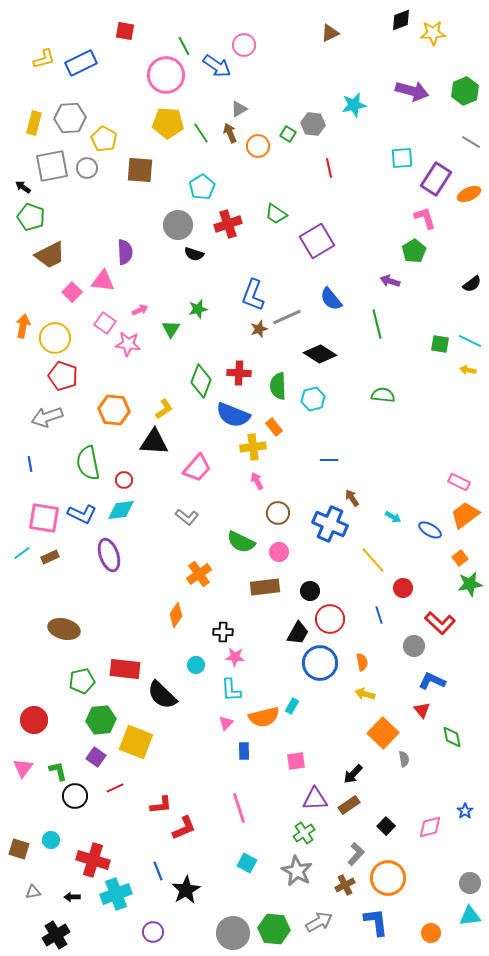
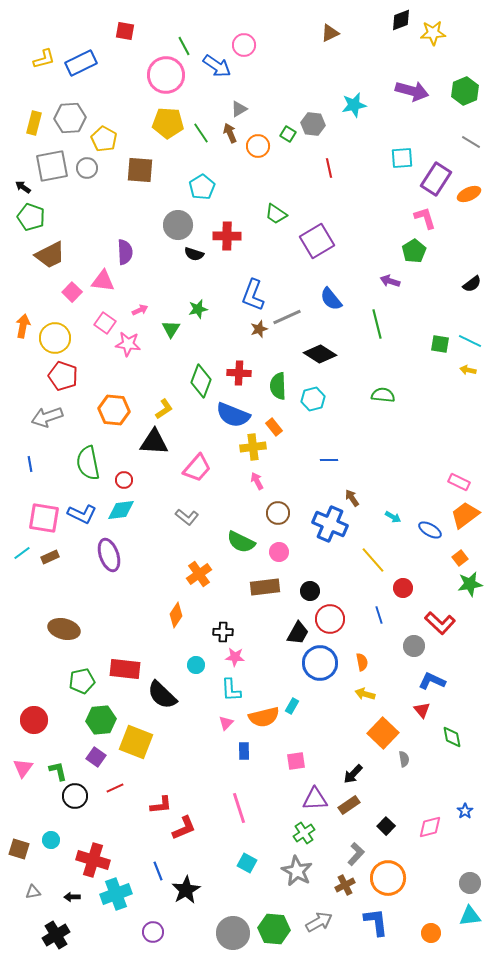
red cross at (228, 224): moved 1 px left, 12 px down; rotated 20 degrees clockwise
